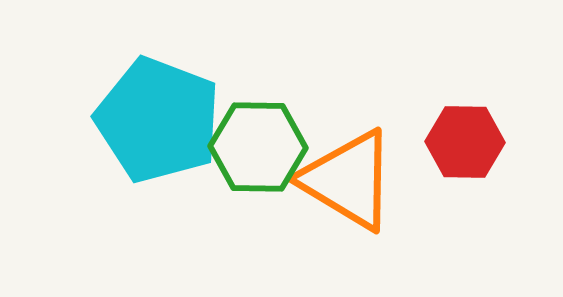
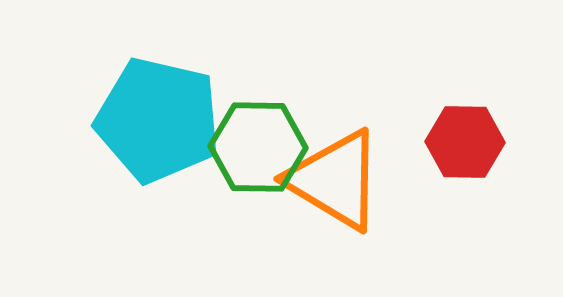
cyan pentagon: rotated 8 degrees counterclockwise
orange triangle: moved 13 px left
